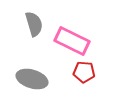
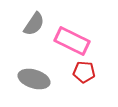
gray semicircle: rotated 50 degrees clockwise
gray ellipse: moved 2 px right
